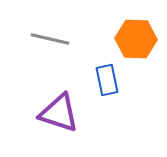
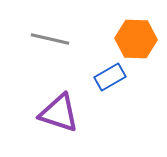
blue rectangle: moved 3 px right, 3 px up; rotated 72 degrees clockwise
